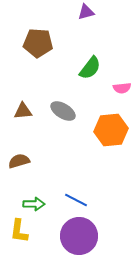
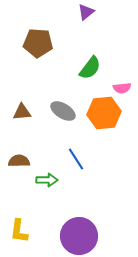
purple triangle: rotated 24 degrees counterclockwise
brown triangle: moved 1 px left, 1 px down
orange hexagon: moved 7 px left, 17 px up
brown semicircle: rotated 15 degrees clockwise
blue line: moved 41 px up; rotated 30 degrees clockwise
green arrow: moved 13 px right, 24 px up
